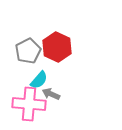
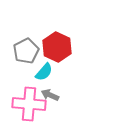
gray pentagon: moved 2 px left
cyan semicircle: moved 5 px right, 8 px up
gray arrow: moved 1 px left, 1 px down
